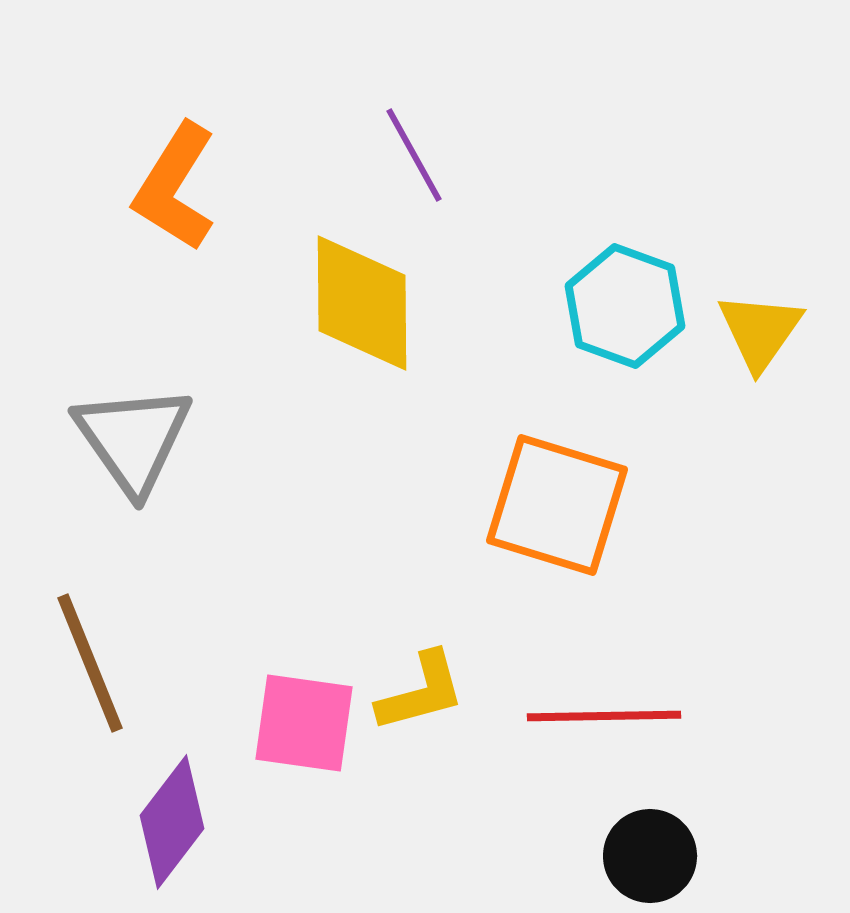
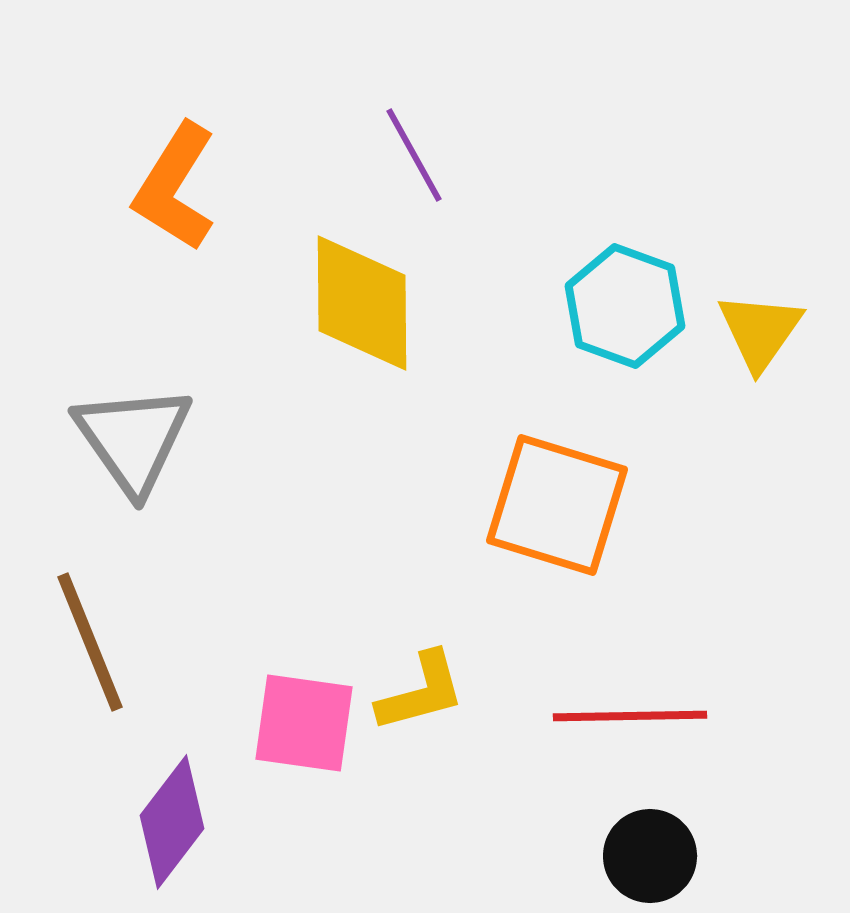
brown line: moved 21 px up
red line: moved 26 px right
